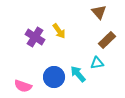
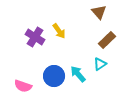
cyan triangle: moved 3 px right, 1 px down; rotated 24 degrees counterclockwise
blue circle: moved 1 px up
